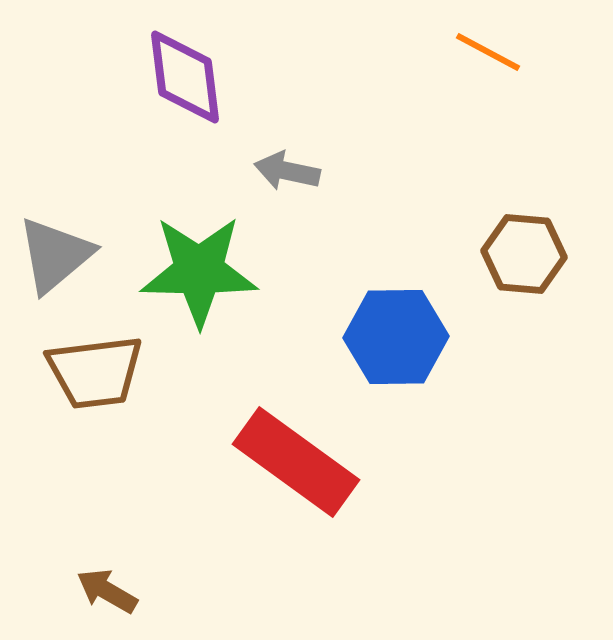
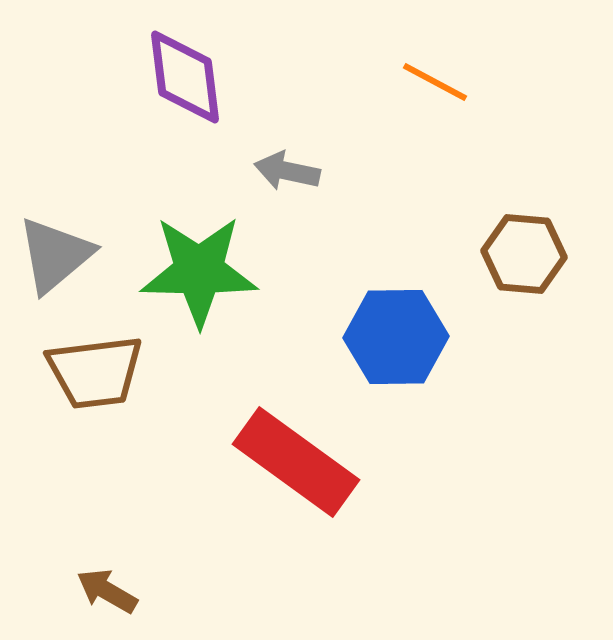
orange line: moved 53 px left, 30 px down
